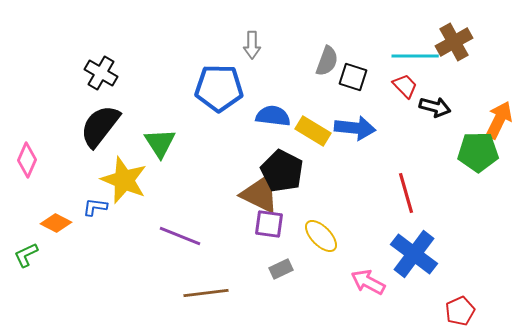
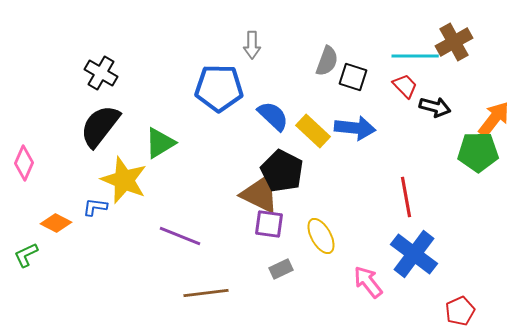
blue semicircle: rotated 36 degrees clockwise
orange arrow: moved 5 px left, 1 px up; rotated 12 degrees clockwise
yellow rectangle: rotated 12 degrees clockwise
green triangle: rotated 32 degrees clockwise
pink diamond: moved 3 px left, 3 px down
red line: moved 4 px down; rotated 6 degrees clockwise
yellow ellipse: rotated 15 degrees clockwise
pink arrow: rotated 24 degrees clockwise
